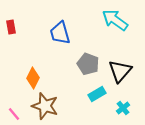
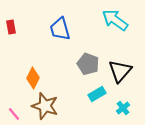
blue trapezoid: moved 4 px up
